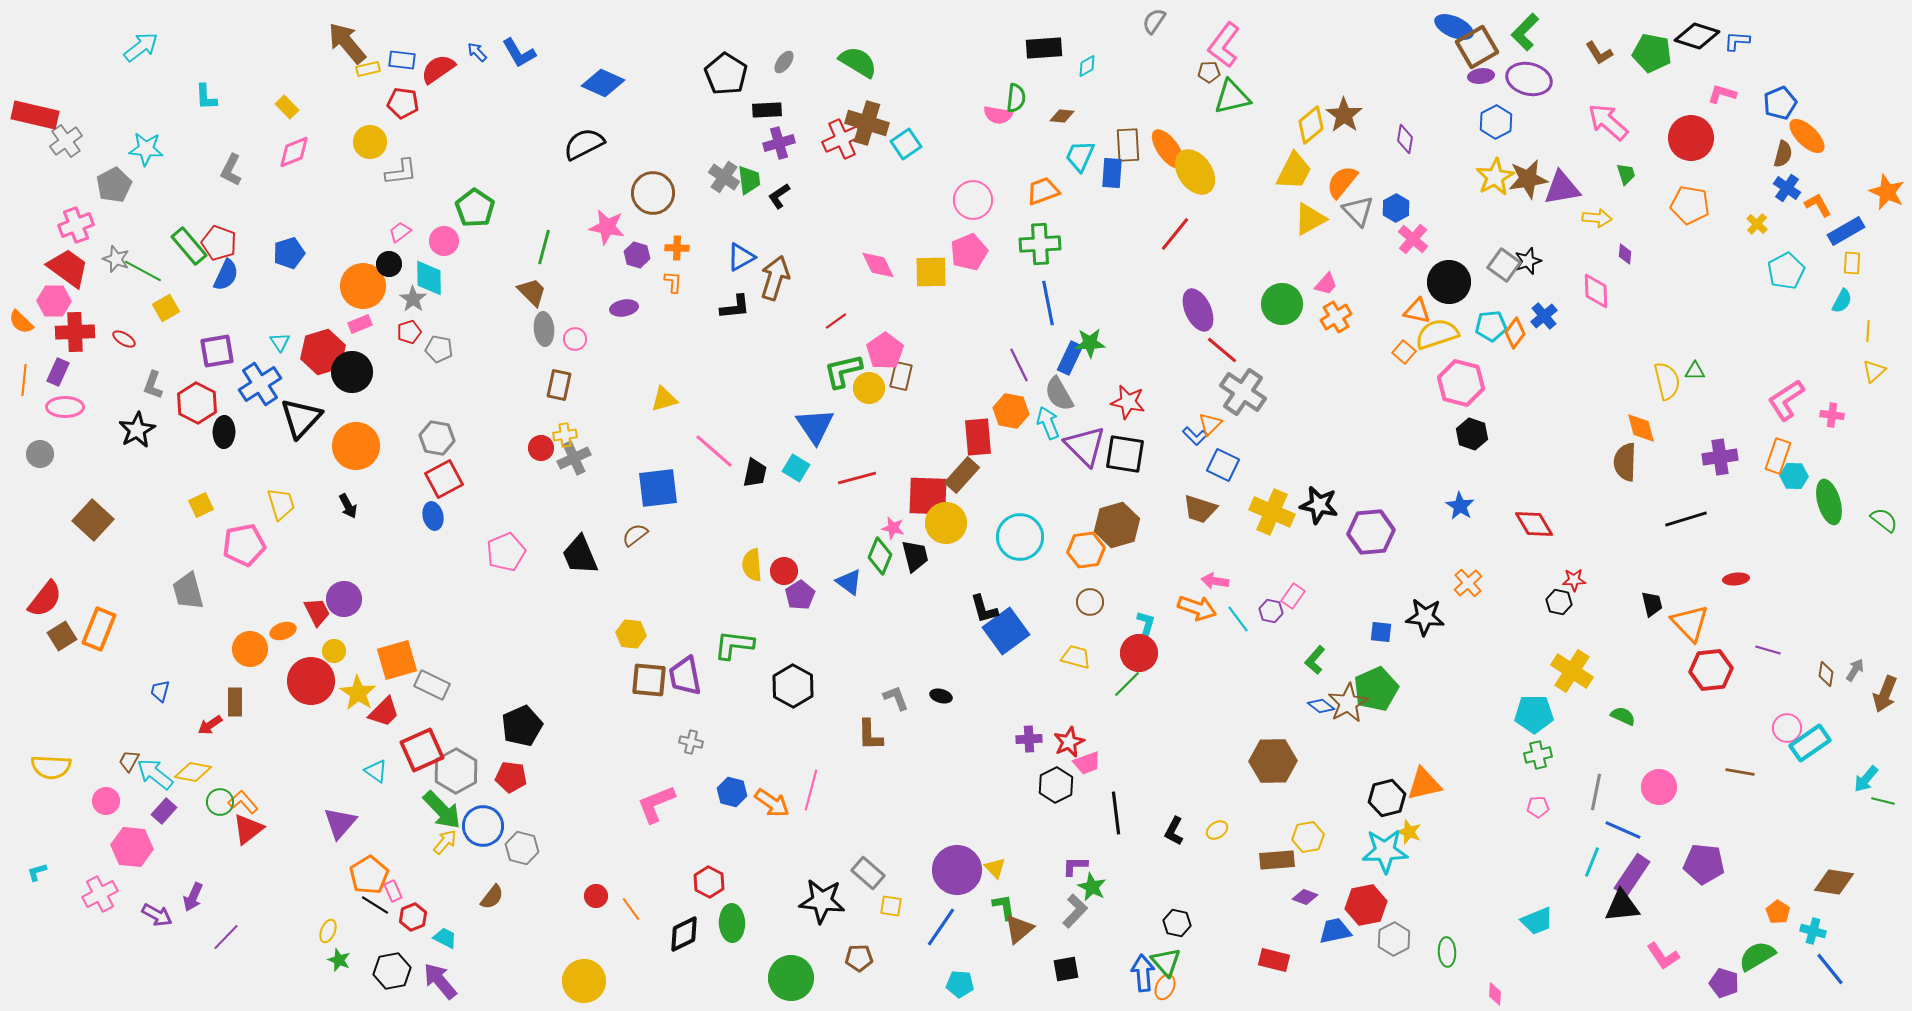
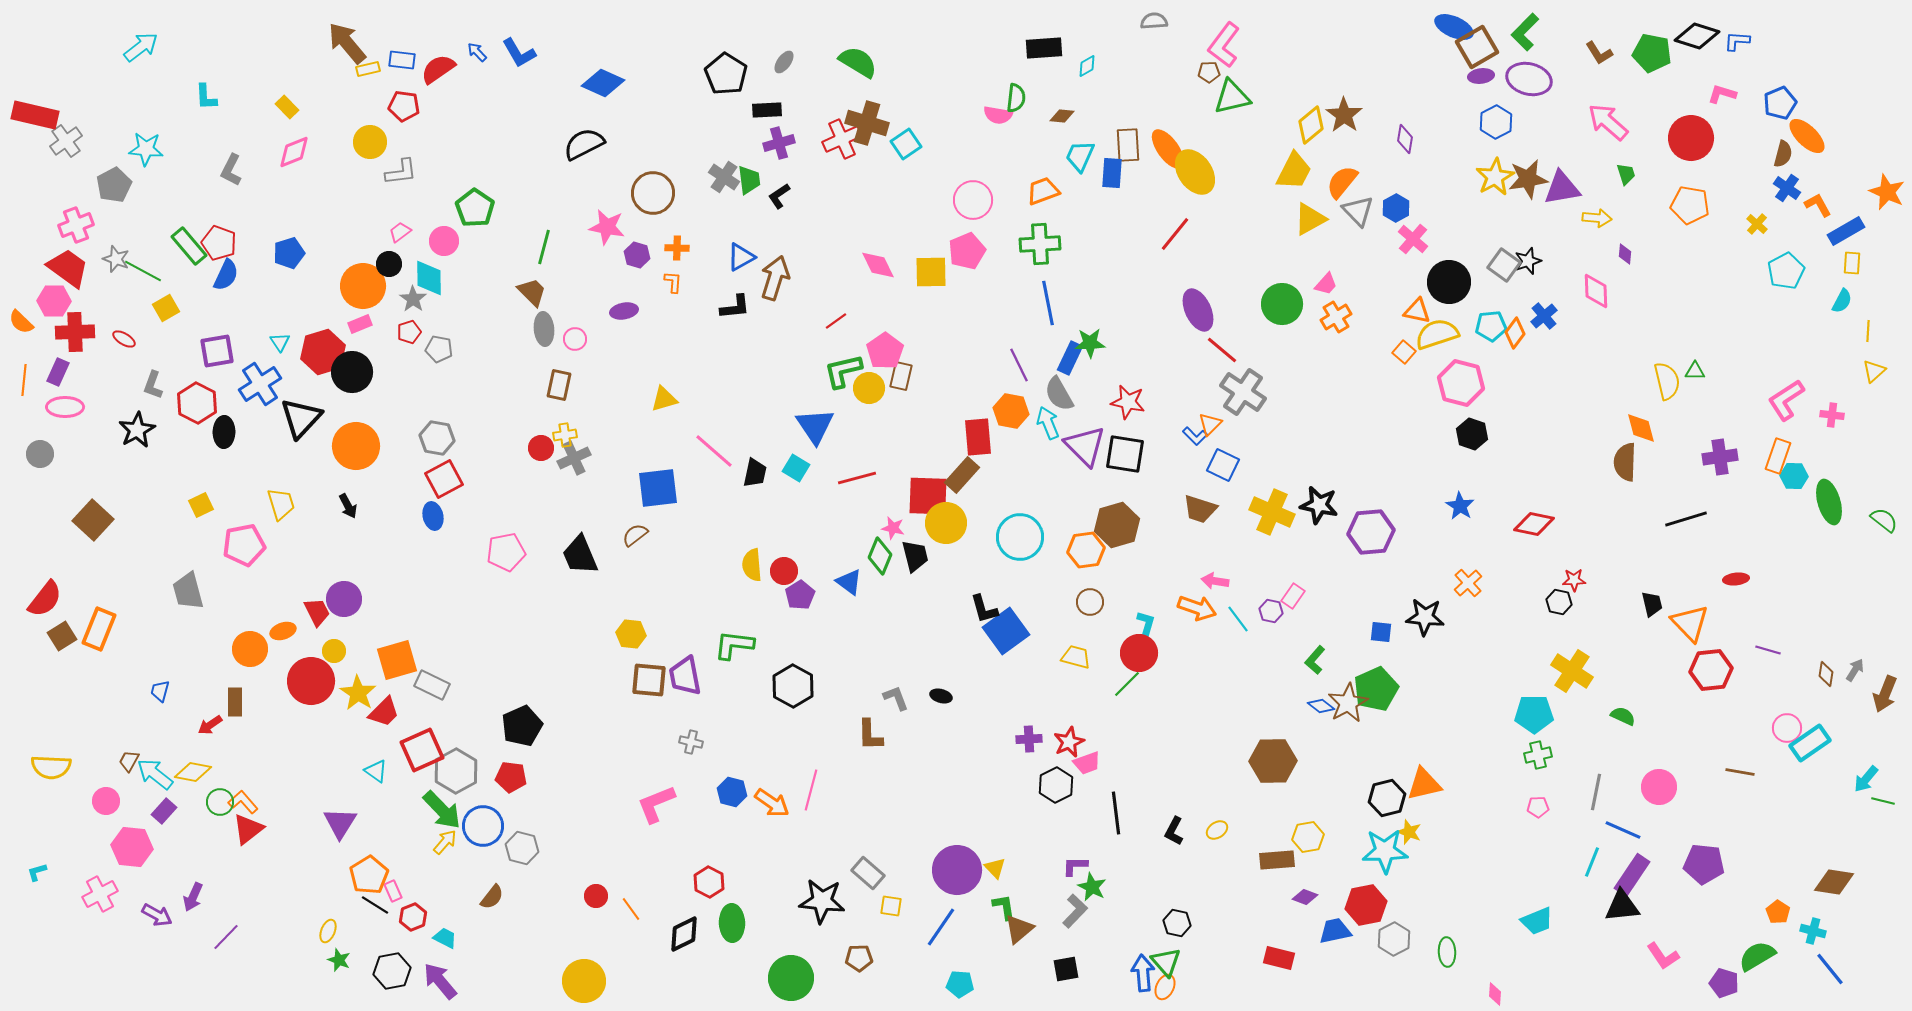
gray semicircle at (1154, 21): rotated 52 degrees clockwise
red pentagon at (403, 103): moved 1 px right, 3 px down
pink pentagon at (969, 252): moved 2 px left, 1 px up
purple ellipse at (624, 308): moved 3 px down
red diamond at (1534, 524): rotated 48 degrees counterclockwise
pink pentagon at (506, 552): rotated 12 degrees clockwise
purple triangle at (340, 823): rotated 9 degrees counterclockwise
red rectangle at (1274, 960): moved 5 px right, 2 px up
